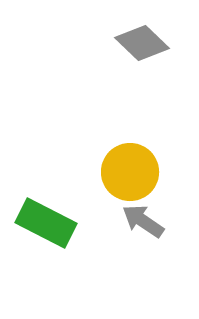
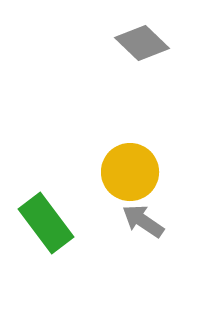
green rectangle: rotated 26 degrees clockwise
